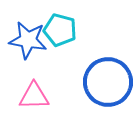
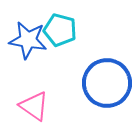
blue circle: moved 1 px left, 1 px down
pink triangle: moved 10 px down; rotated 36 degrees clockwise
